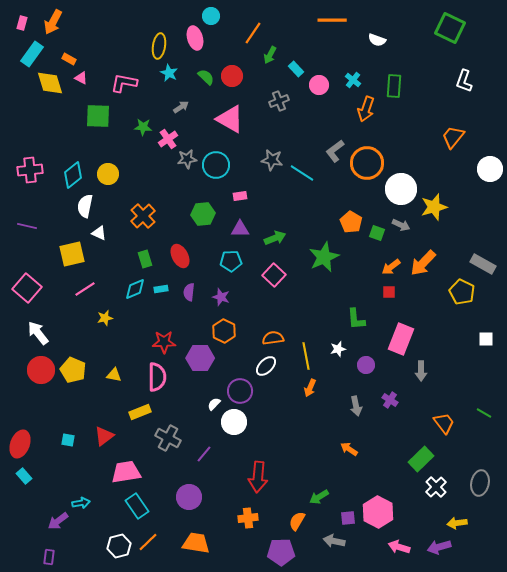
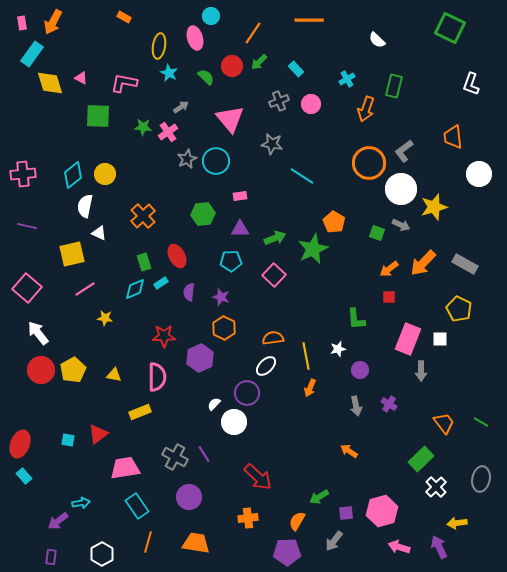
orange line at (332, 20): moved 23 px left
pink rectangle at (22, 23): rotated 24 degrees counterclockwise
white semicircle at (377, 40): rotated 24 degrees clockwise
green arrow at (270, 55): moved 11 px left, 7 px down; rotated 18 degrees clockwise
orange rectangle at (69, 59): moved 55 px right, 42 px up
red circle at (232, 76): moved 10 px up
cyan cross at (353, 80): moved 6 px left, 1 px up; rotated 21 degrees clockwise
white L-shape at (464, 81): moved 7 px right, 3 px down
pink circle at (319, 85): moved 8 px left, 19 px down
green rectangle at (394, 86): rotated 10 degrees clockwise
pink triangle at (230, 119): rotated 20 degrees clockwise
orange trapezoid at (453, 137): rotated 45 degrees counterclockwise
pink cross at (168, 139): moved 7 px up
gray L-shape at (335, 151): moved 69 px right
gray star at (187, 159): rotated 18 degrees counterclockwise
gray star at (272, 160): moved 16 px up
orange circle at (367, 163): moved 2 px right
cyan circle at (216, 165): moved 4 px up
white circle at (490, 169): moved 11 px left, 5 px down
pink cross at (30, 170): moved 7 px left, 4 px down
cyan line at (302, 173): moved 3 px down
yellow circle at (108, 174): moved 3 px left
orange pentagon at (351, 222): moved 17 px left
red ellipse at (180, 256): moved 3 px left
green star at (324, 257): moved 11 px left, 8 px up
green rectangle at (145, 259): moved 1 px left, 3 px down
gray rectangle at (483, 264): moved 18 px left
orange arrow at (391, 267): moved 2 px left, 2 px down
cyan rectangle at (161, 289): moved 6 px up; rotated 24 degrees counterclockwise
red square at (389, 292): moved 5 px down
yellow pentagon at (462, 292): moved 3 px left, 17 px down
yellow star at (105, 318): rotated 21 degrees clockwise
orange hexagon at (224, 331): moved 3 px up
pink rectangle at (401, 339): moved 7 px right
white square at (486, 339): moved 46 px left
red star at (164, 342): moved 6 px up
purple hexagon at (200, 358): rotated 24 degrees counterclockwise
purple circle at (366, 365): moved 6 px left, 5 px down
yellow pentagon at (73, 370): rotated 20 degrees clockwise
purple circle at (240, 391): moved 7 px right, 2 px down
purple cross at (390, 400): moved 1 px left, 4 px down
green line at (484, 413): moved 3 px left, 9 px down
red triangle at (104, 436): moved 6 px left, 2 px up
gray cross at (168, 438): moved 7 px right, 19 px down
orange arrow at (349, 449): moved 2 px down
purple line at (204, 454): rotated 72 degrees counterclockwise
pink trapezoid at (126, 472): moved 1 px left, 4 px up
red arrow at (258, 477): rotated 52 degrees counterclockwise
gray ellipse at (480, 483): moved 1 px right, 4 px up
pink hexagon at (378, 512): moved 4 px right, 1 px up; rotated 16 degrees clockwise
purple square at (348, 518): moved 2 px left, 5 px up
gray arrow at (334, 541): rotated 65 degrees counterclockwise
orange line at (148, 542): rotated 30 degrees counterclockwise
white hexagon at (119, 546): moved 17 px left, 8 px down; rotated 15 degrees counterclockwise
purple arrow at (439, 547): rotated 80 degrees clockwise
purple pentagon at (281, 552): moved 6 px right
purple rectangle at (49, 557): moved 2 px right
